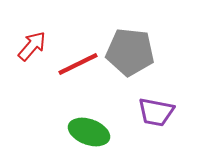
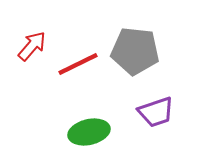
gray pentagon: moved 5 px right, 1 px up
purple trapezoid: rotated 30 degrees counterclockwise
green ellipse: rotated 33 degrees counterclockwise
